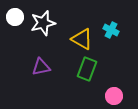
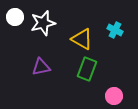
cyan cross: moved 4 px right
